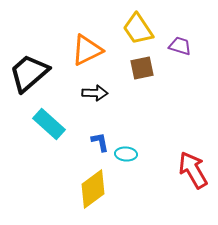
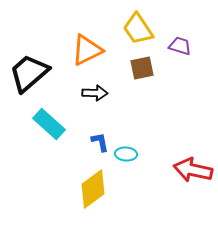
red arrow: rotated 48 degrees counterclockwise
